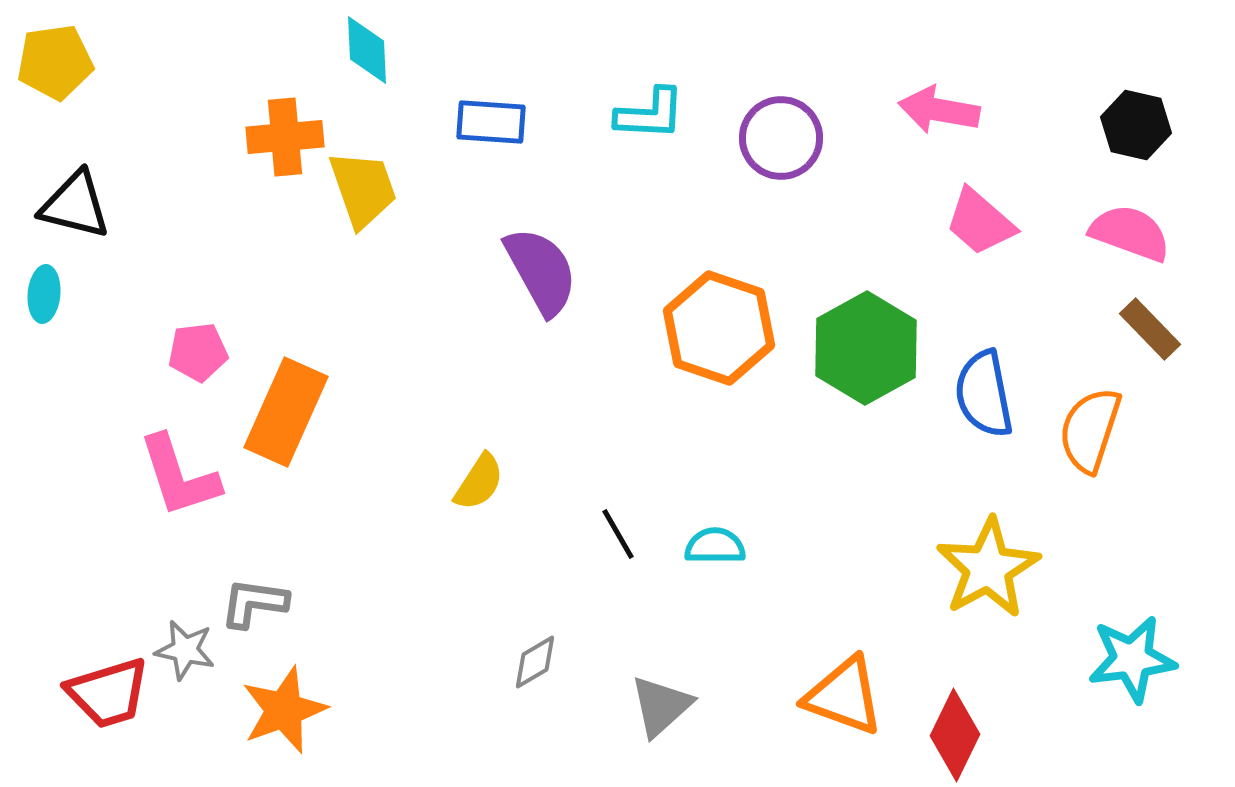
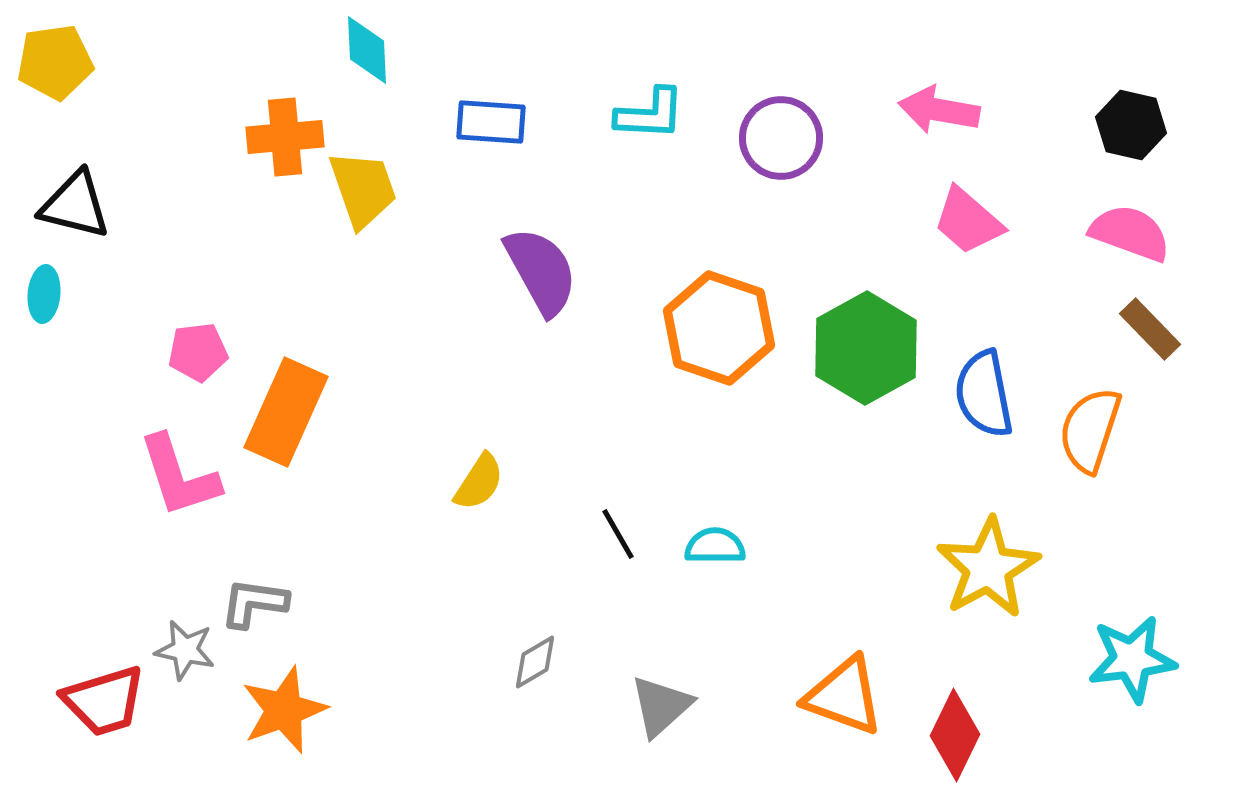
black hexagon: moved 5 px left
pink trapezoid: moved 12 px left, 1 px up
red trapezoid: moved 4 px left, 8 px down
